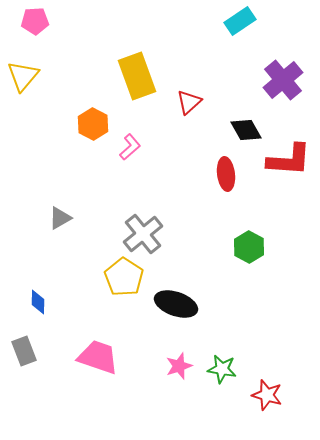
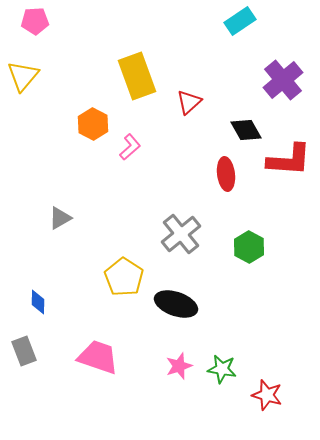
gray cross: moved 38 px right
